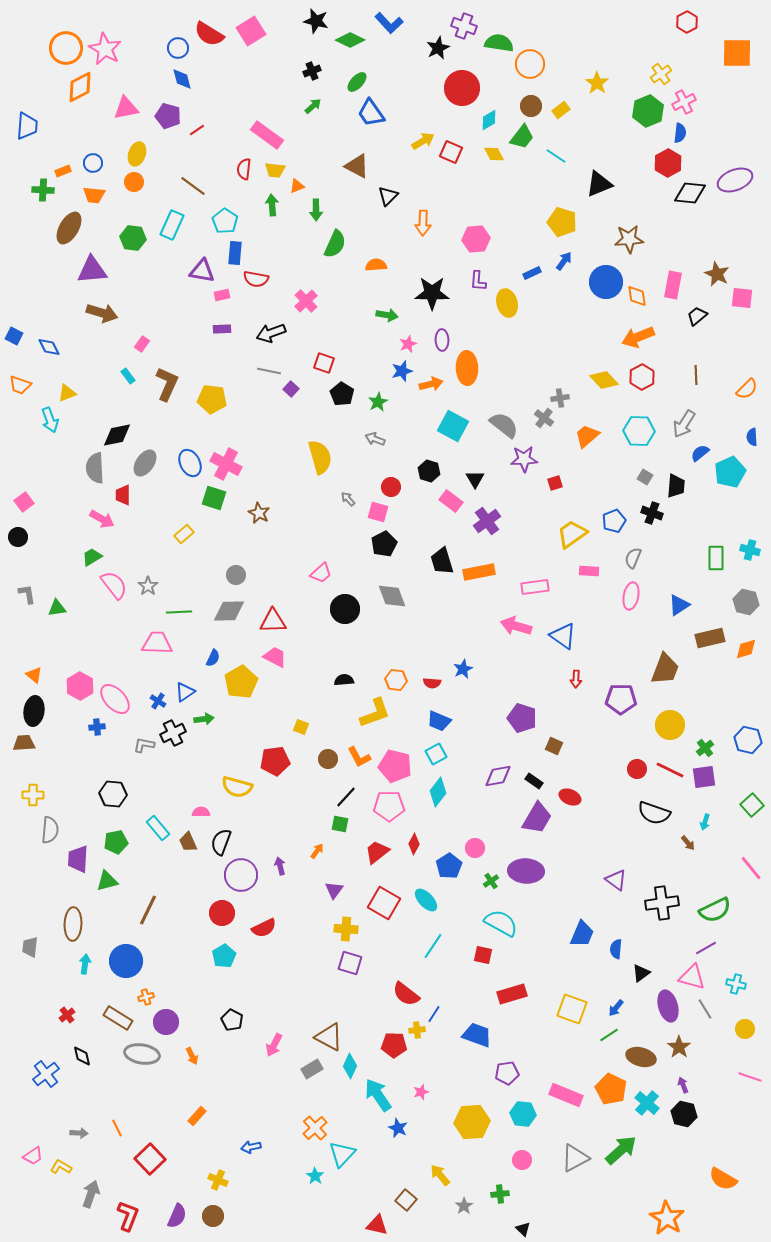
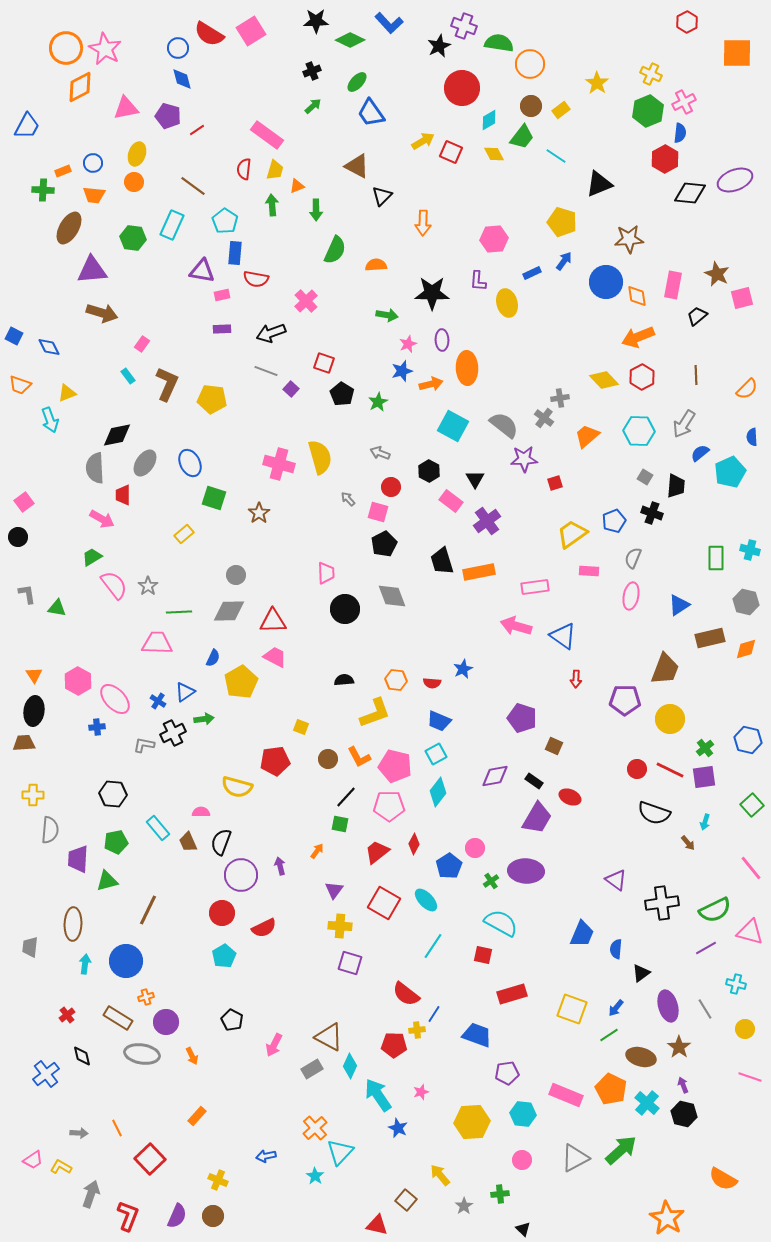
black star at (316, 21): rotated 15 degrees counterclockwise
black star at (438, 48): moved 1 px right, 2 px up
yellow cross at (661, 74): moved 10 px left; rotated 30 degrees counterclockwise
blue trapezoid at (27, 126): rotated 24 degrees clockwise
red hexagon at (668, 163): moved 3 px left, 4 px up
yellow trapezoid at (275, 170): rotated 80 degrees counterclockwise
black triangle at (388, 196): moved 6 px left
pink hexagon at (476, 239): moved 18 px right
green semicircle at (335, 244): moved 6 px down
pink square at (742, 298): rotated 20 degrees counterclockwise
gray line at (269, 371): moved 3 px left; rotated 10 degrees clockwise
gray arrow at (375, 439): moved 5 px right, 14 px down
pink cross at (226, 464): moved 53 px right; rotated 12 degrees counterclockwise
black hexagon at (429, 471): rotated 10 degrees clockwise
brown star at (259, 513): rotated 10 degrees clockwise
pink trapezoid at (321, 573): moved 5 px right; rotated 50 degrees counterclockwise
green triangle at (57, 608): rotated 18 degrees clockwise
orange triangle at (34, 675): rotated 18 degrees clockwise
pink hexagon at (80, 686): moved 2 px left, 5 px up
purple pentagon at (621, 699): moved 4 px right, 1 px down
yellow circle at (670, 725): moved 6 px up
purple diamond at (498, 776): moved 3 px left
yellow cross at (346, 929): moved 6 px left, 3 px up
pink triangle at (692, 977): moved 58 px right, 45 px up
blue arrow at (251, 1147): moved 15 px right, 9 px down
cyan triangle at (342, 1154): moved 2 px left, 2 px up
pink trapezoid at (33, 1156): moved 4 px down
